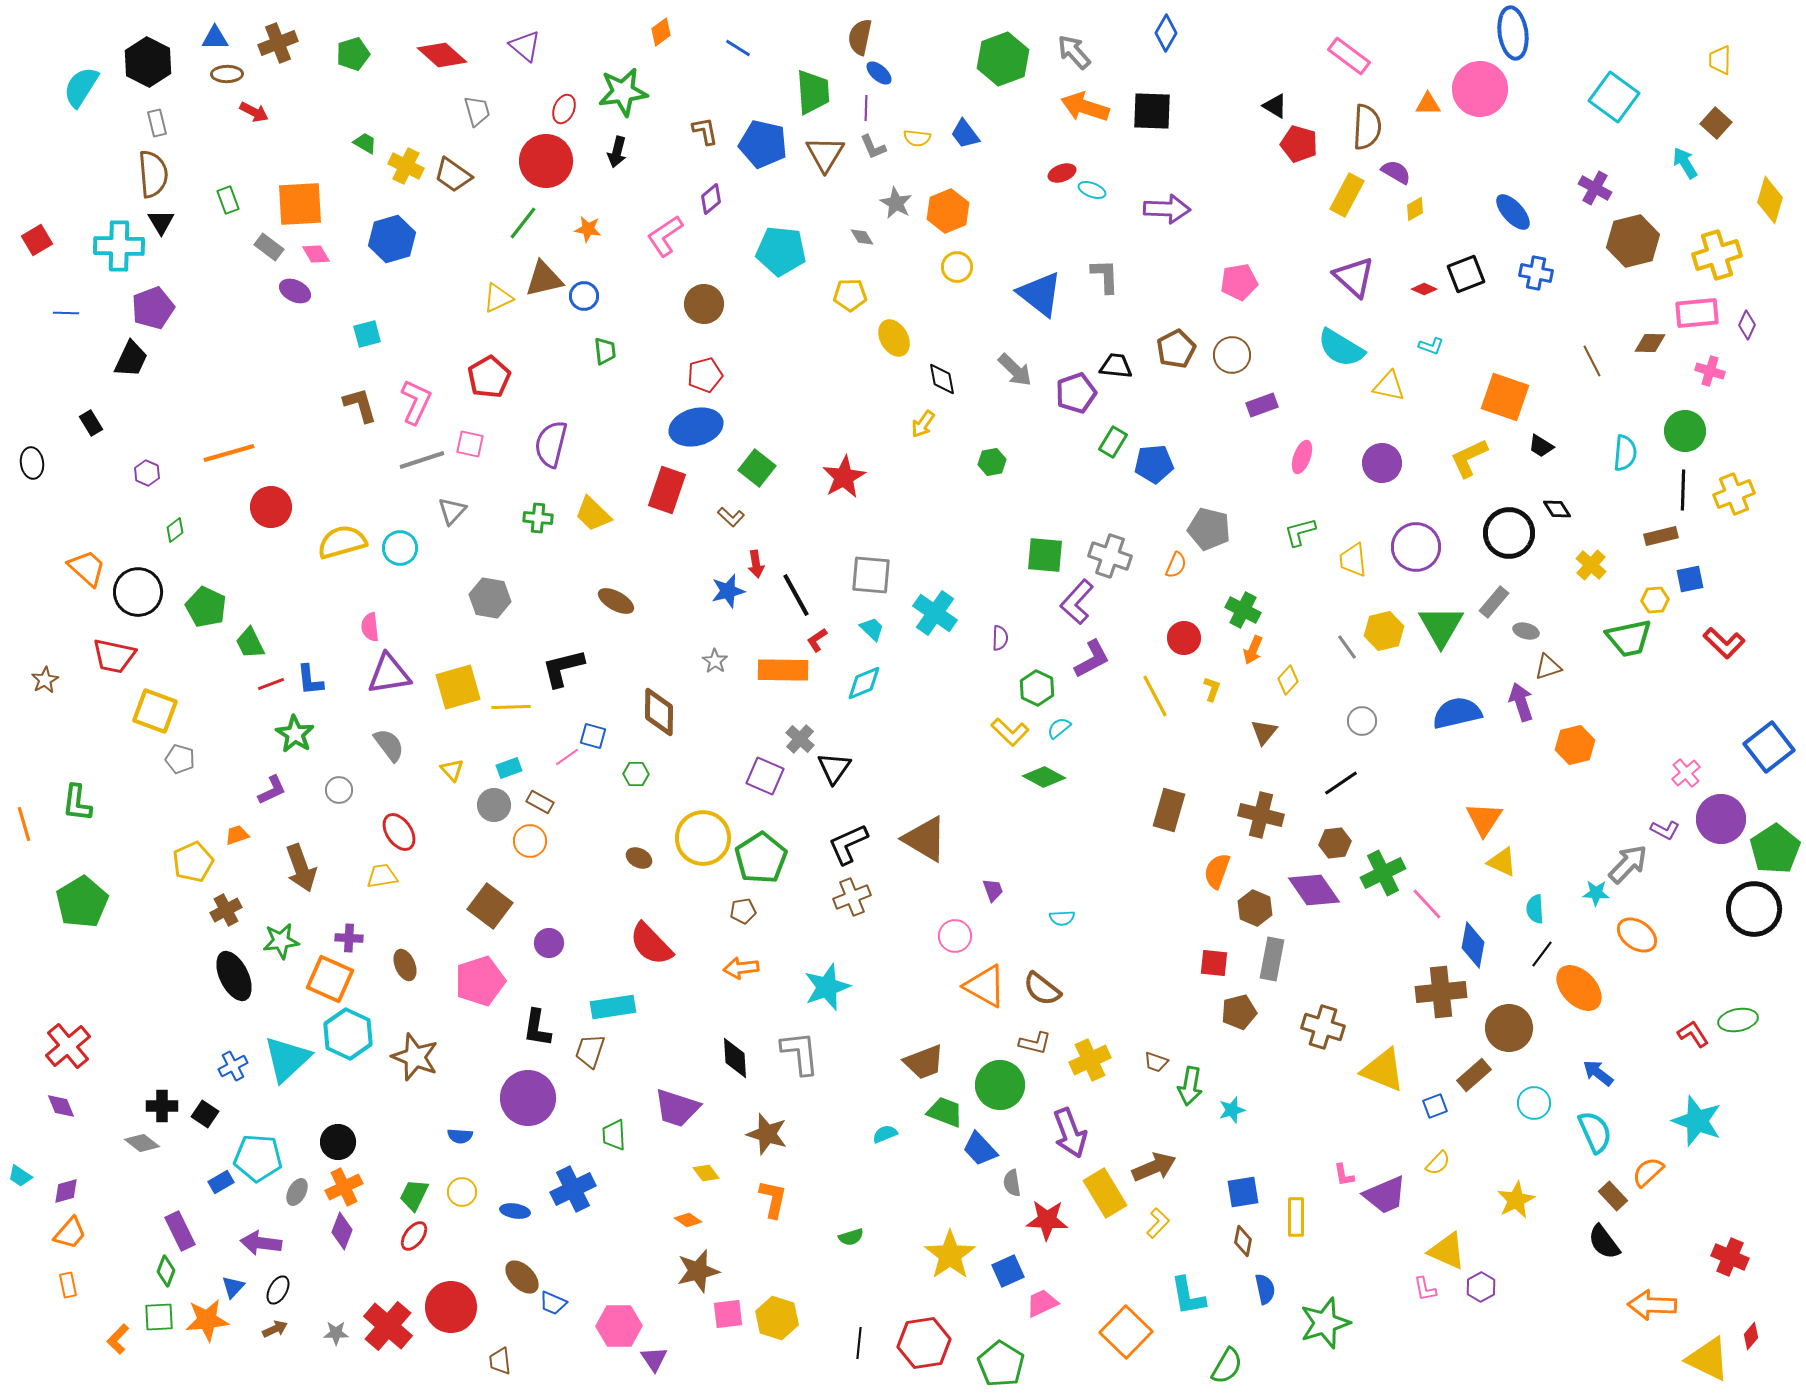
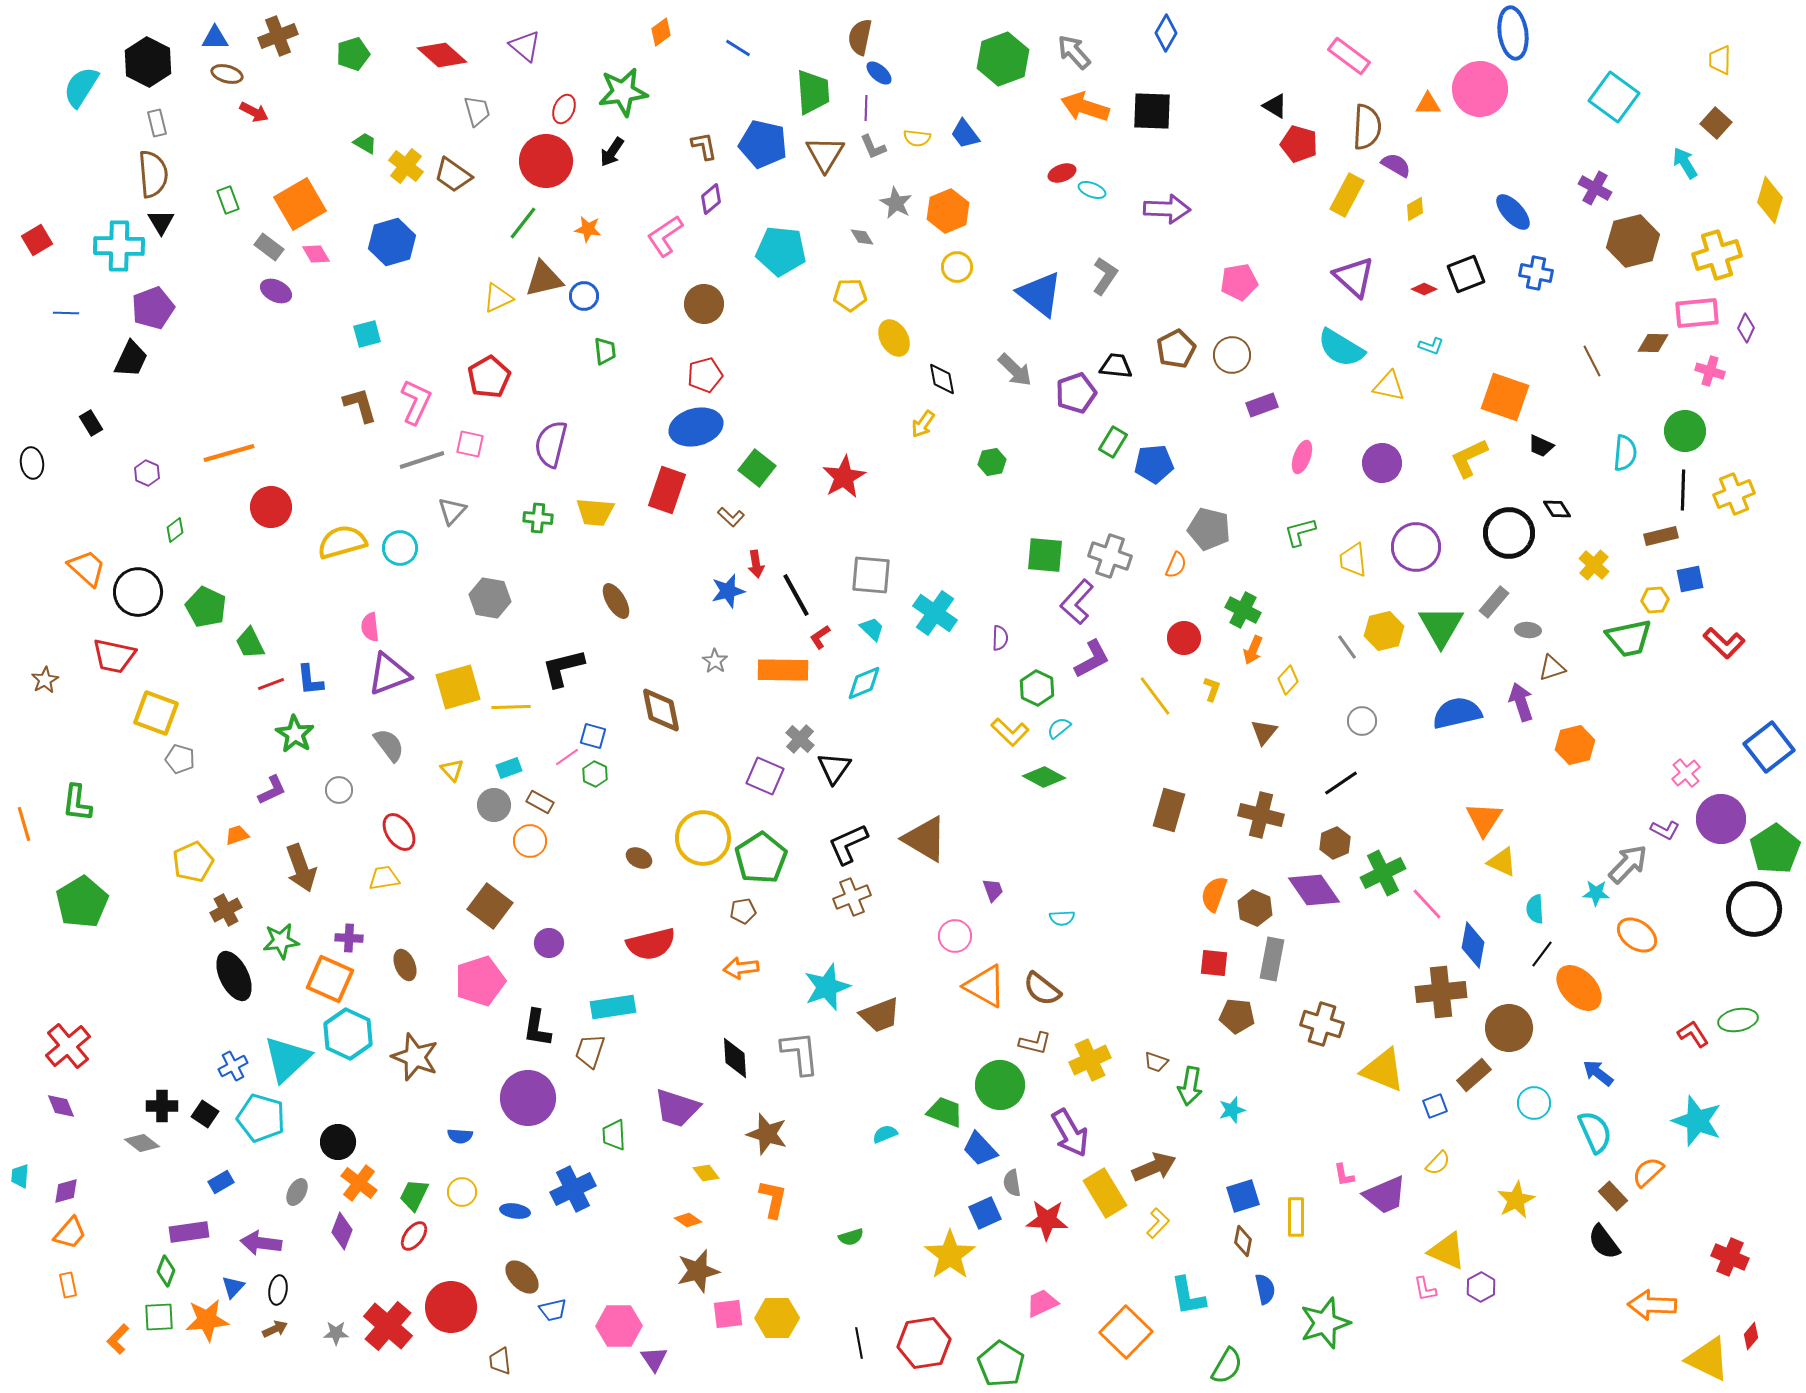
brown cross at (278, 43): moved 7 px up
brown ellipse at (227, 74): rotated 16 degrees clockwise
brown L-shape at (705, 131): moved 1 px left, 15 px down
black arrow at (617, 152): moved 5 px left; rotated 20 degrees clockwise
yellow cross at (406, 166): rotated 12 degrees clockwise
purple semicircle at (1396, 172): moved 7 px up
orange square at (300, 204): rotated 27 degrees counterclockwise
blue hexagon at (392, 239): moved 3 px down
gray L-shape at (1105, 276): rotated 36 degrees clockwise
purple ellipse at (295, 291): moved 19 px left
purple diamond at (1747, 325): moved 1 px left, 3 px down
brown diamond at (1650, 343): moved 3 px right
black trapezoid at (1541, 446): rotated 8 degrees counterclockwise
yellow trapezoid at (593, 514): moved 2 px right, 2 px up; rotated 39 degrees counterclockwise
yellow cross at (1591, 565): moved 3 px right
brown ellipse at (616, 601): rotated 30 degrees clockwise
gray ellipse at (1526, 631): moved 2 px right, 1 px up; rotated 10 degrees counterclockwise
red L-shape at (817, 640): moved 3 px right, 3 px up
brown triangle at (1548, 667): moved 4 px right, 1 px down
purple triangle at (389, 674): rotated 12 degrees counterclockwise
yellow line at (1155, 696): rotated 9 degrees counterclockwise
yellow square at (155, 711): moved 1 px right, 2 px down
brown diamond at (659, 712): moved 2 px right, 2 px up; rotated 12 degrees counterclockwise
green hexagon at (636, 774): moved 41 px left; rotated 25 degrees clockwise
brown hexagon at (1335, 843): rotated 16 degrees counterclockwise
orange semicircle at (1217, 871): moved 3 px left, 23 px down
yellow trapezoid at (382, 876): moved 2 px right, 2 px down
red semicircle at (651, 944): rotated 60 degrees counterclockwise
brown pentagon at (1239, 1012): moved 2 px left, 4 px down; rotated 20 degrees clockwise
brown cross at (1323, 1027): moved 1 px left, 3 px up
brown trapezoid at (924, 1062): moved 44 px left, 47 px up
purple arrow at (1070, 1133): rotated 9 degrees counterclockwise
cyan pentagon at (258, 1158): moved 3 px right, 40 px up; rotated 12 degrees clockwise
cyan trapezoid at (20, 1176): rotated 60 degrees clockwise
orange cross at (344, 1187): moved 15 px right, 4 px up; rotated 27 degrees counterclockwise
blue square at (1243, 1192): moved 4 px down; rotated 8 degrees counterclockwise
purple rectangle at (180, 1231): moved 9 px right, 1 px down; rotated 72 degrees counterclockwise
blue square at (1008, 1271): moved 23 px left, 58 px up
black ellipse at (278, 1290): rotated 20 degrees counterclockwise
blue trapezoid at (553, 1303): moved 7 px down; rotated 36 degrees counterclockwise
yellow hexagon at (777, 1318): rotated 18 degrees counterclockwise
black line at (859, 1343): rotated 16 degrees counterclockwise
